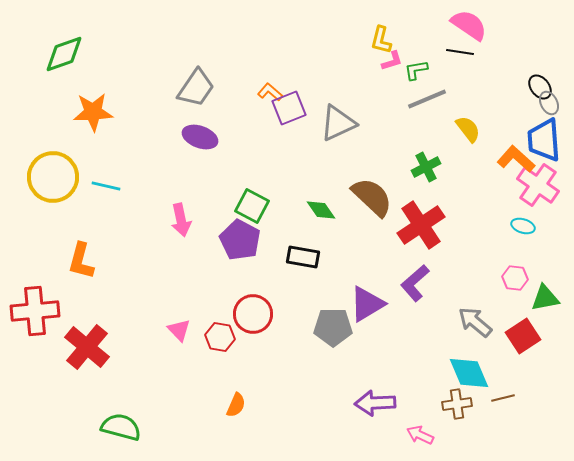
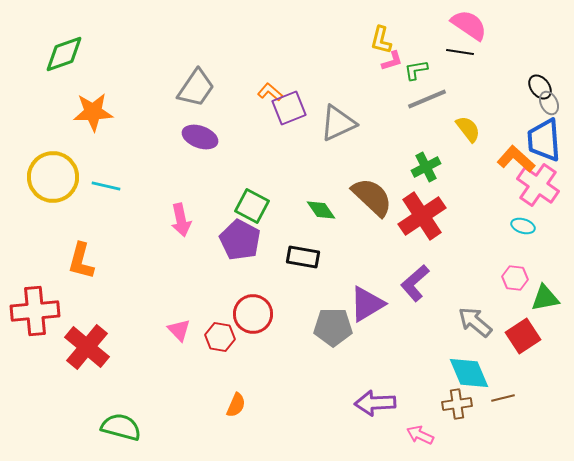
red cross at (421, 225): moved 1 px right, 9 px up
